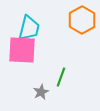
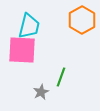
cyan trapezoid: moved 2 px up
